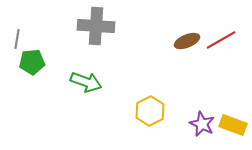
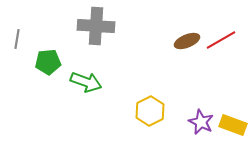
green pentagon: moved 16 px right
purple star: moved 1 px left, 2 px up
